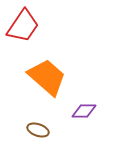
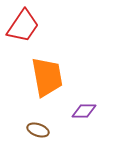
orange trapezoid: rotated 39 degrees clockwise
